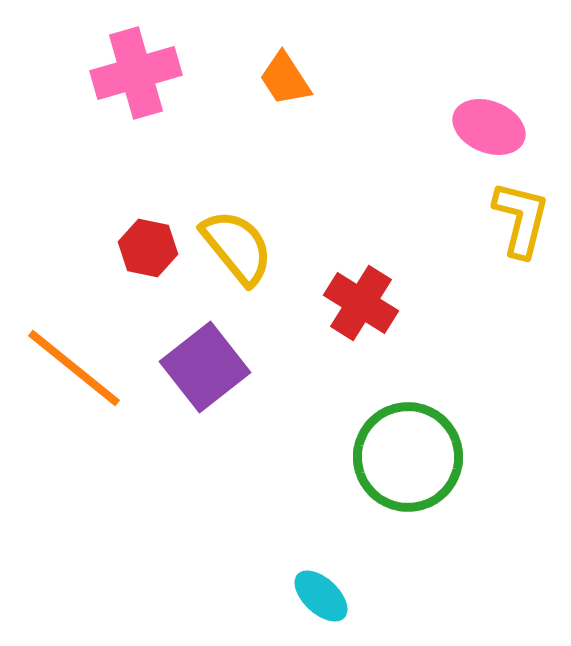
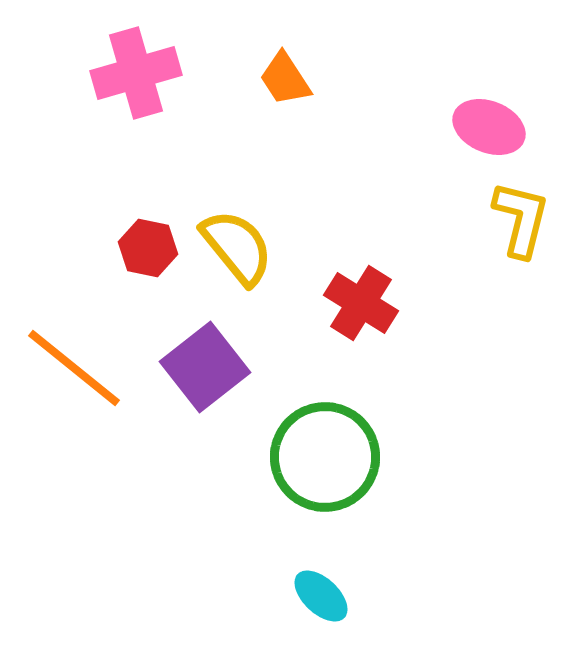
green circle: moved 83 px left
